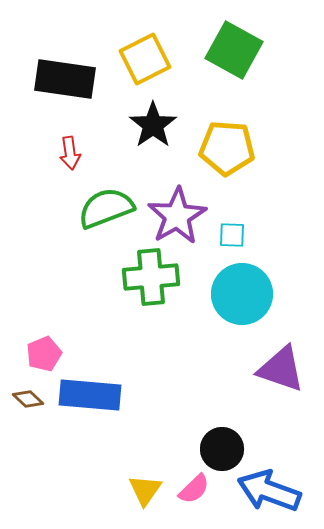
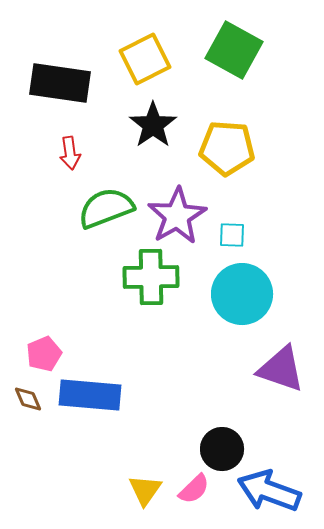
black rectangle: moved 5 px left, 4 px down
green cross: rotated 4 degrees clockwise
brown diamond: rotated 24 degrees clockwise
